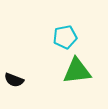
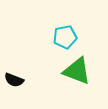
green triangle: rotated 28 degrees clockwise
